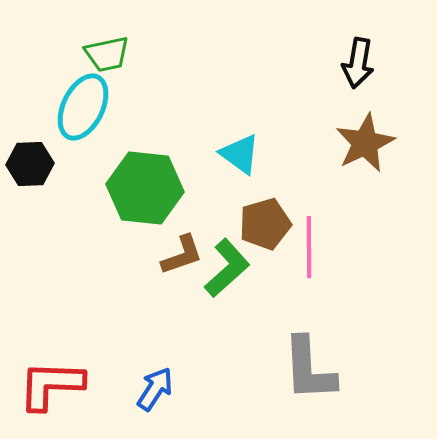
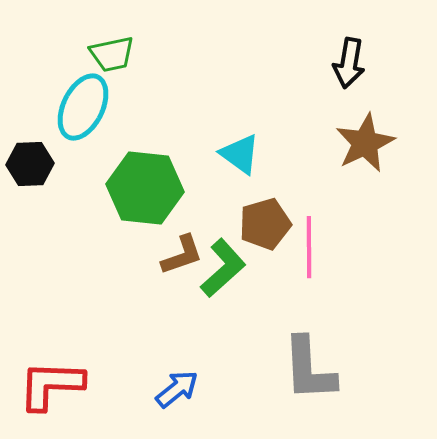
green trapezoid: moved 5 px right
black arrow: moved 9 px left
green L-shape: moved 4 px left
blue arrow: moved 22 px right; rotated 18 degrees clockwise
